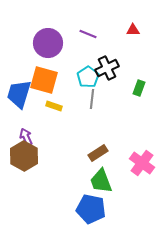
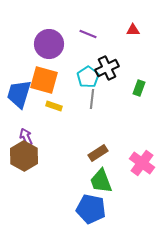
purple circle: moved 1 px right, 1 px down
